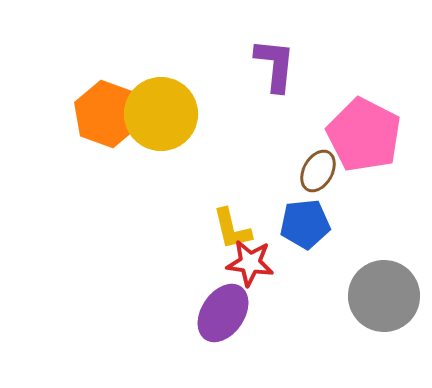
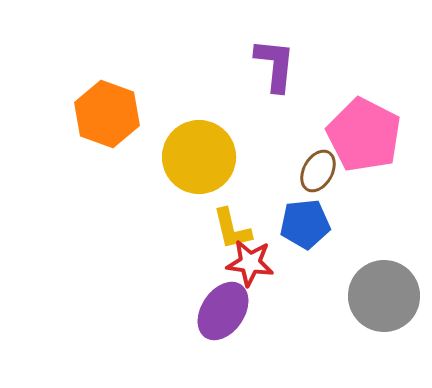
yellow circle: moved 38 px right, 43 px down
purple ellipse: moved 2 px up
